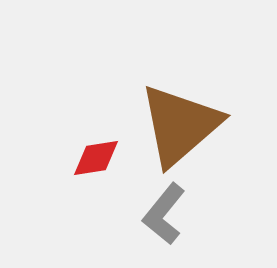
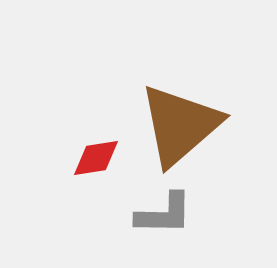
gray L-shape: rotated 128 degrees counterclockwise
